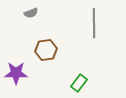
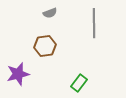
gray semicircle: moved 19 px right
brown hexagon: moved 1 px left, 4 px up
purple star: moved 2 px right, 1 px down; rotated 15 degrees counterclockwise
